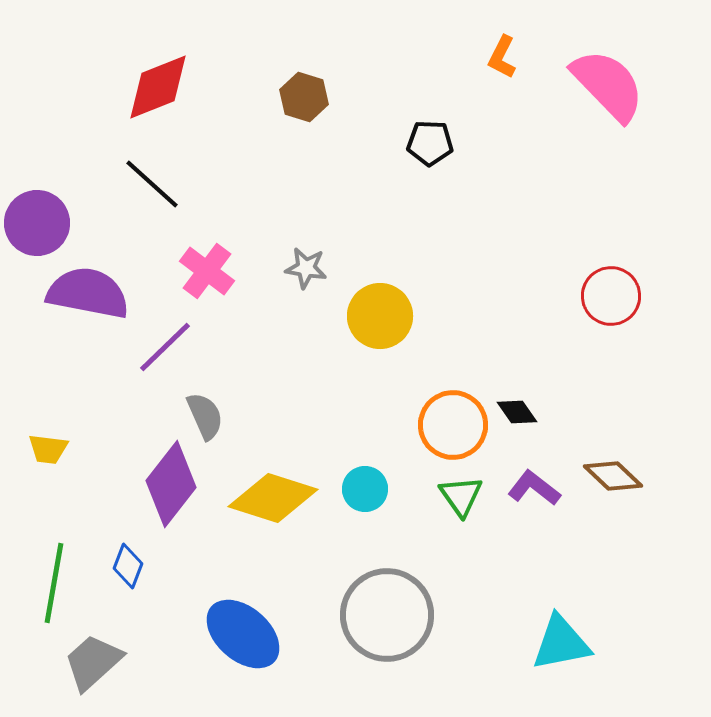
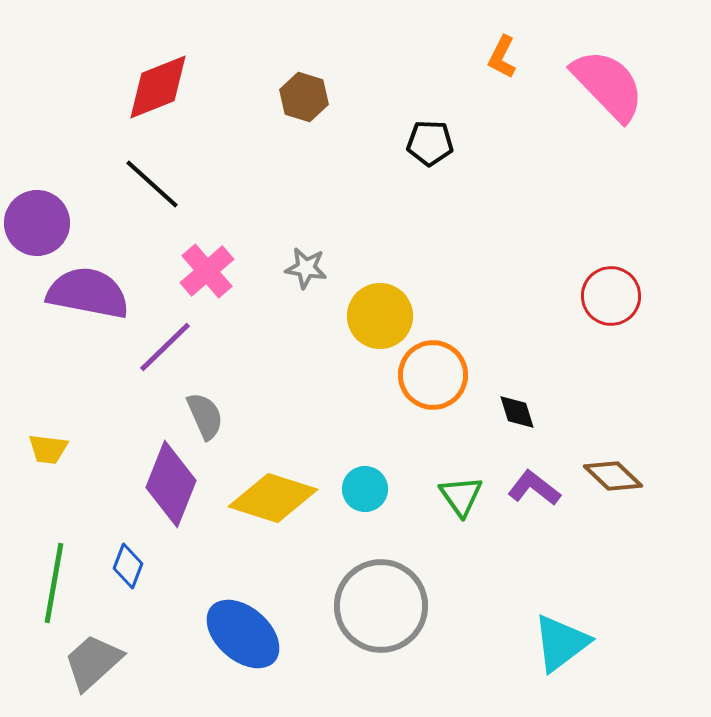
pink cross: rotated 12 degrees clockwise
black diamond: rotated 18 degrees clockwise
orange circle: moved 20 px left, 50 px up
purple diamond: rotated 16 degrees counterclockwise
gray circle: moved 6 px left, 9 px up
cyan triangle: rotated 26 degrees counterclockwise
